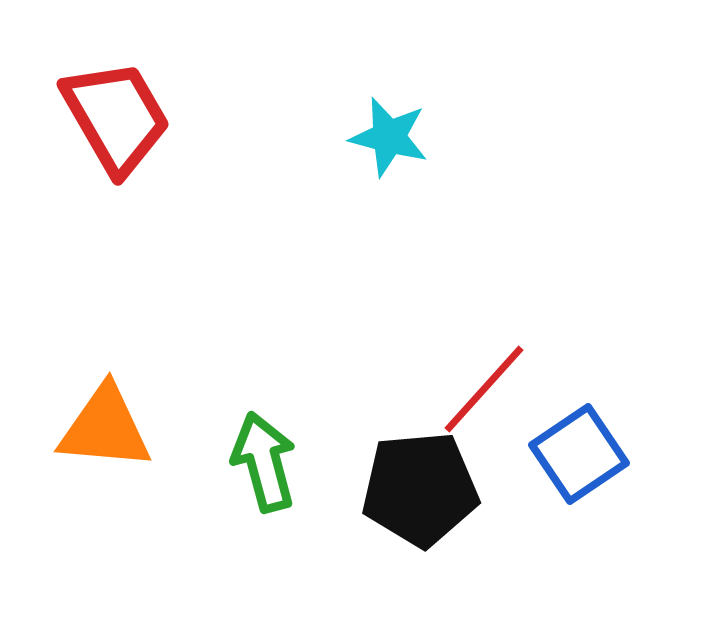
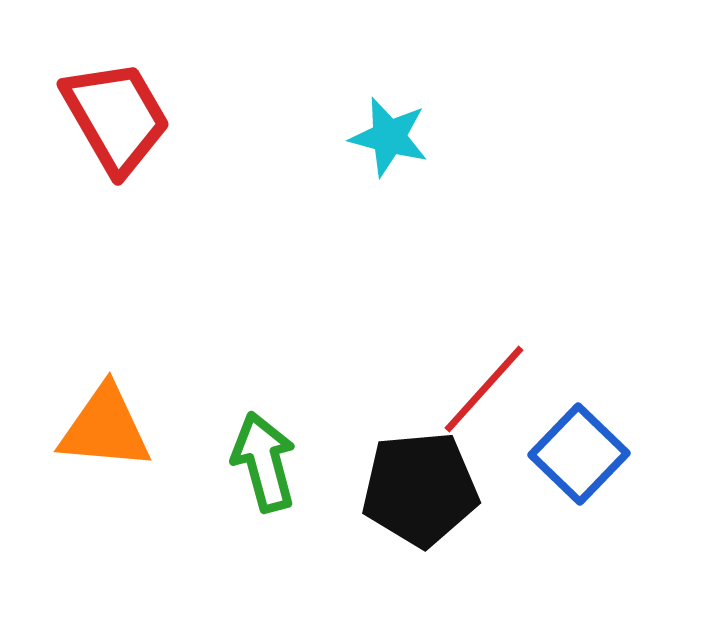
blue square: rotated 12 degrees counterclockwise
